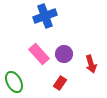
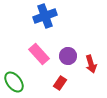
purple circle: moved 4 px right, 2 px down
green ellipse: rotated 10 degrees counterclockwise
